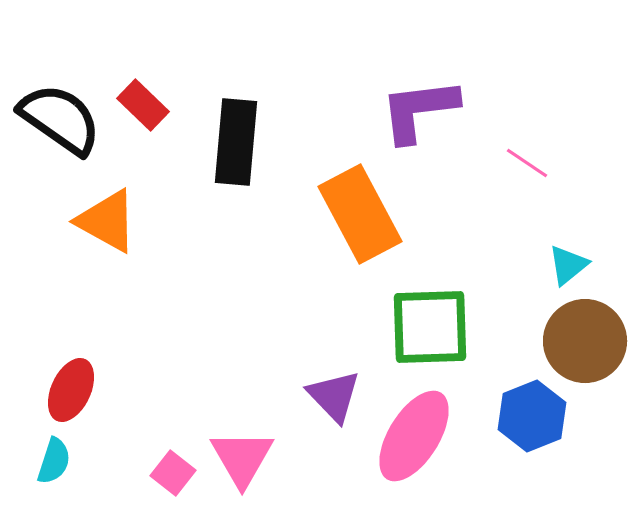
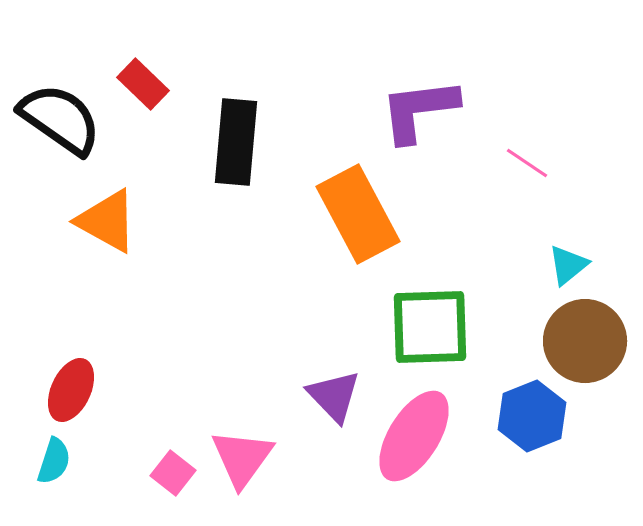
red rectangle: moved 21 px up
orange rectangle: moved 2 px left
pink triangle: rotated 6 degrees clockwise
